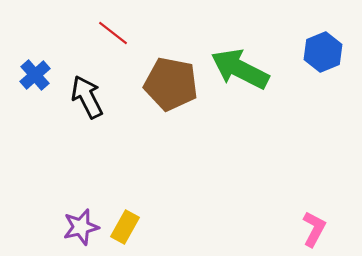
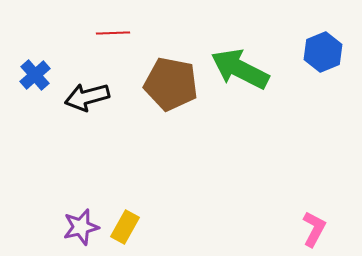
red line: rotated 40 degrees counterclockwise
black arrow: rotated 78 degrees counterclockwise
